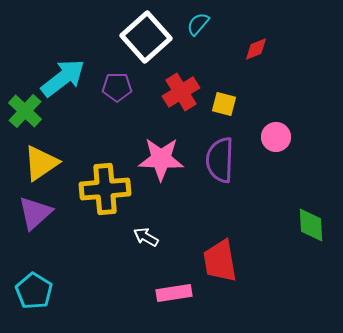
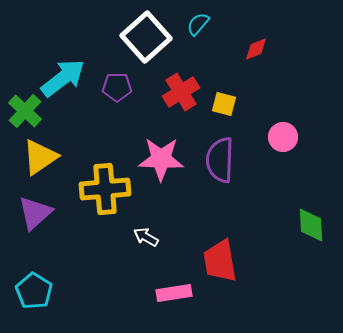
pink circle: moved 7 px right
yellow triangle: moved 1 px left, 6 px up
